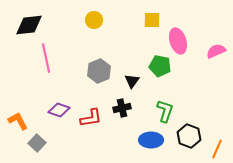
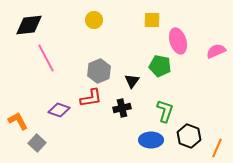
pink line: rotated 16 degrees counterclockwise
red L-shape: moved 20 px up
orange line: moved 1 px up
